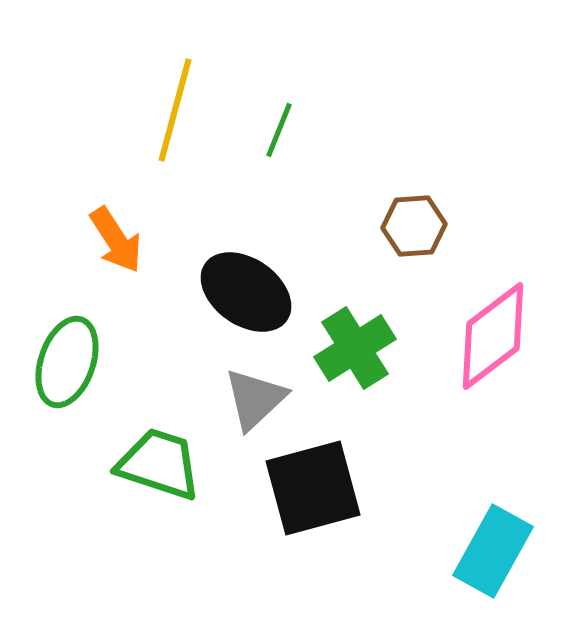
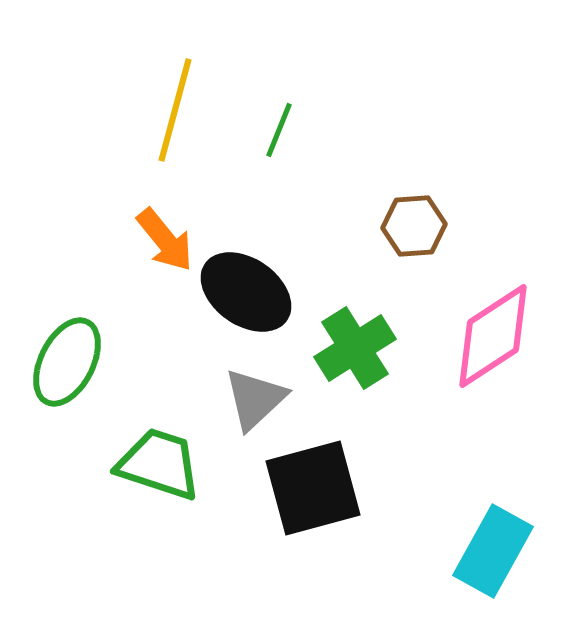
orange arrow: moved 49 px right; rotated 6 degrees counterclockwise
pink diamond: rotated 4 degrees clockwise
green ellipse: rotated 8 degrees clockwise
